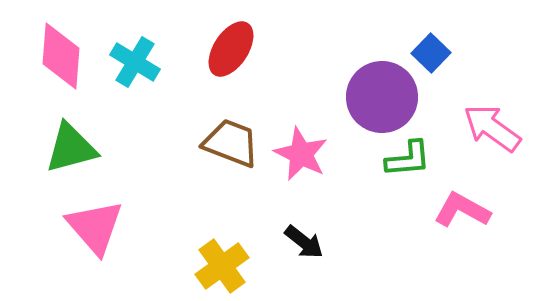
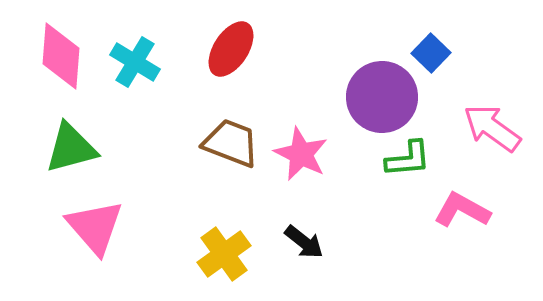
yellow cross: moved 2 px right, 12 px up
